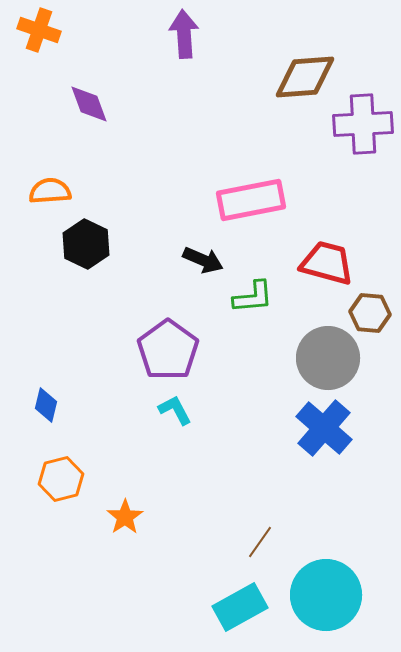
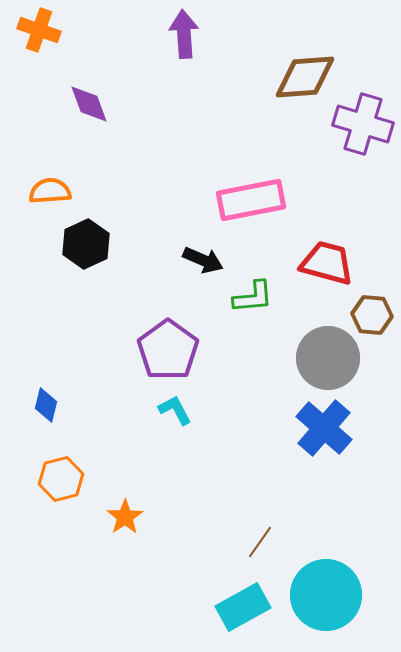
purple cross: rotated 20 degrees clockwise
black hexagon: rotated 9 degrees clockwise
brown hexagon: moved 2 px right, 2 px down
cyan rectangle: moved 3 px right
